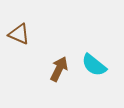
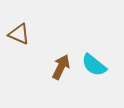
brown arrow: moved 2 px right, 2 px up
